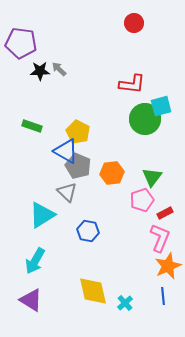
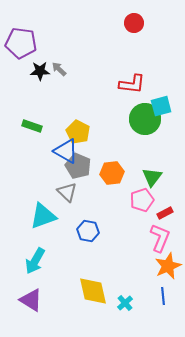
cyan triangle: moved 1 px right, 1 px down; rotated 12 degrees clockwise
